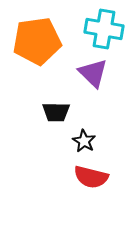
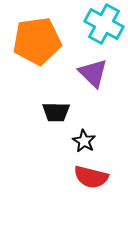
cyan cross: moved 5 px up; rotated 18 degrees clockwise
